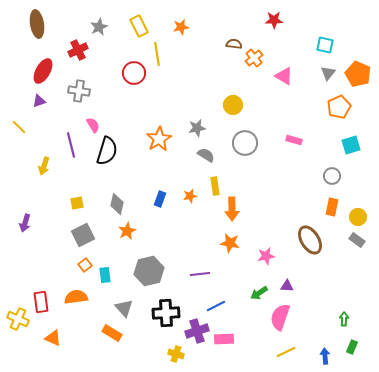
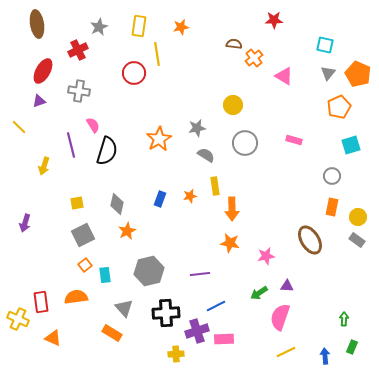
yellow rectangle at (139, 26): rotated 35 degrees clockwise
yellow cross at (176, 354): rotated 21 degrees counterclockwise
